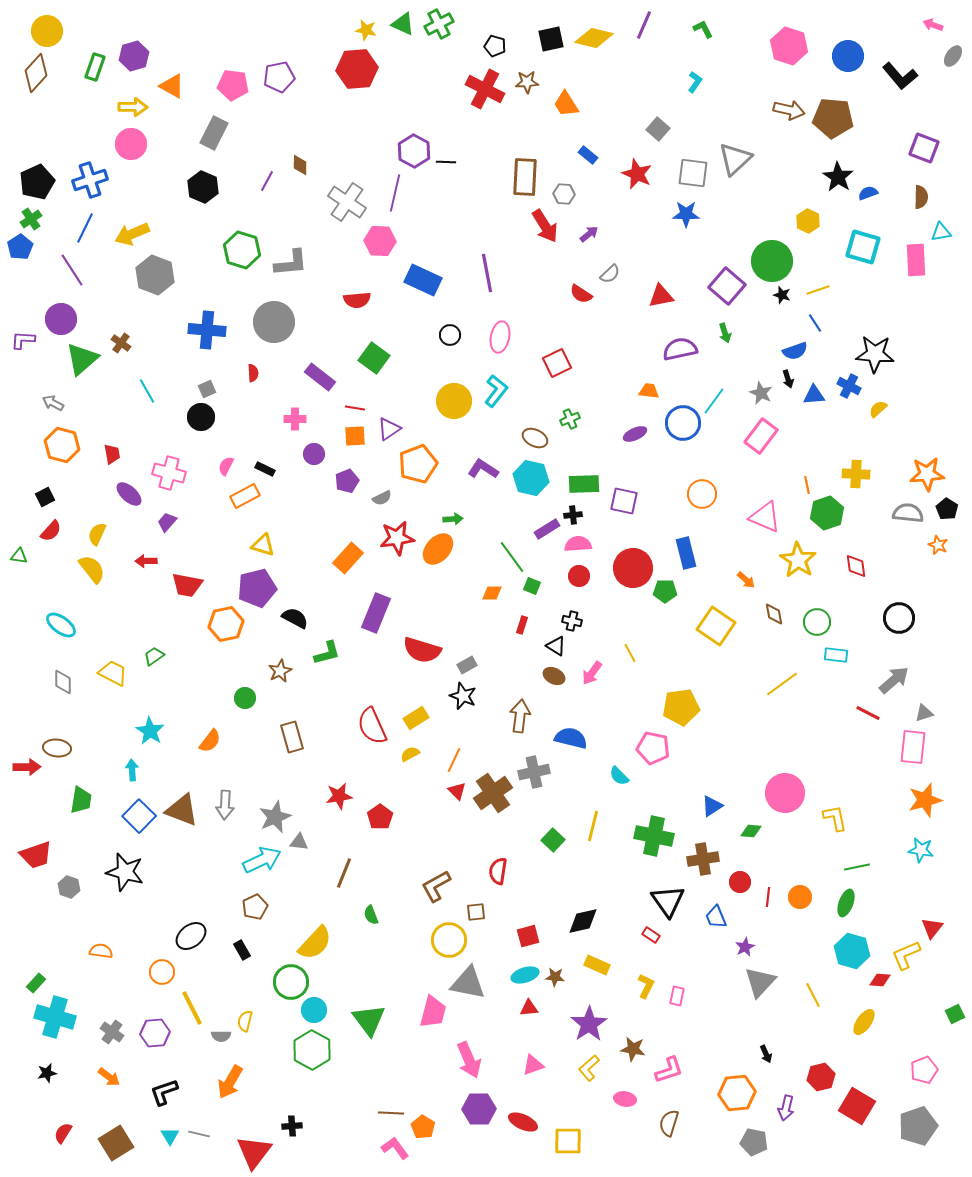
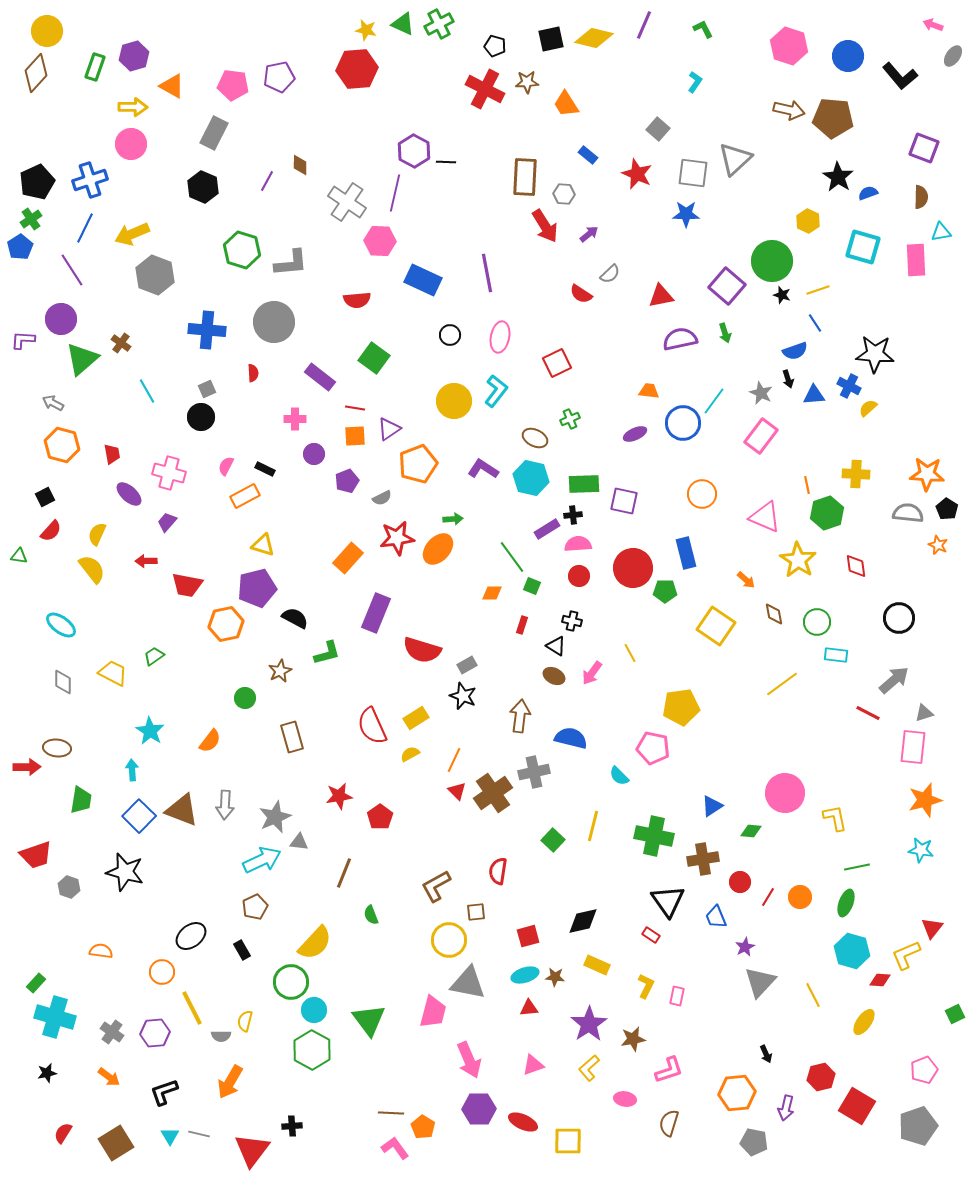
purple semicircle at (680, 349): moved 10 px up
yellow semicircle at (878, 409): moved 10 px left, 1 px up
orange star at (927, 474): rotated 8 degrees clockwise
red line at (768, 897): rotated 24 degrees clockwise
brown star at (633, 1049): moved 10 px up; rotated 20 degrees counterclockwise
red triangle at (254, 1152): moved 2 px left, 2 px up
